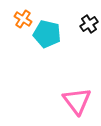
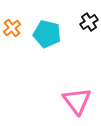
orange cross: moved 11 px left, 9 px down; rotated 18 degrees clockwise
black cross: moved 2 px up
